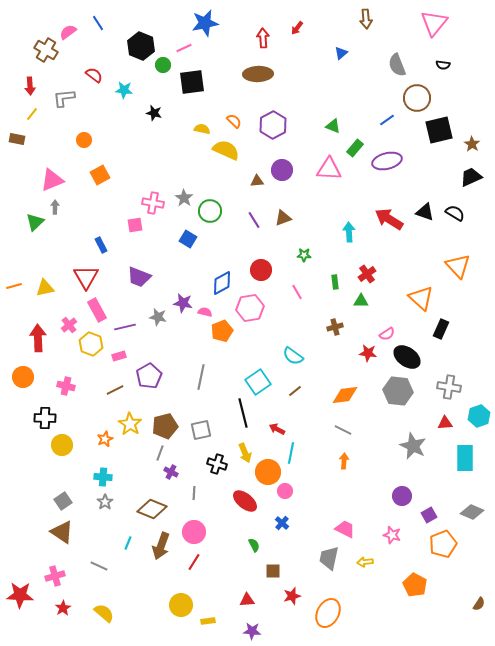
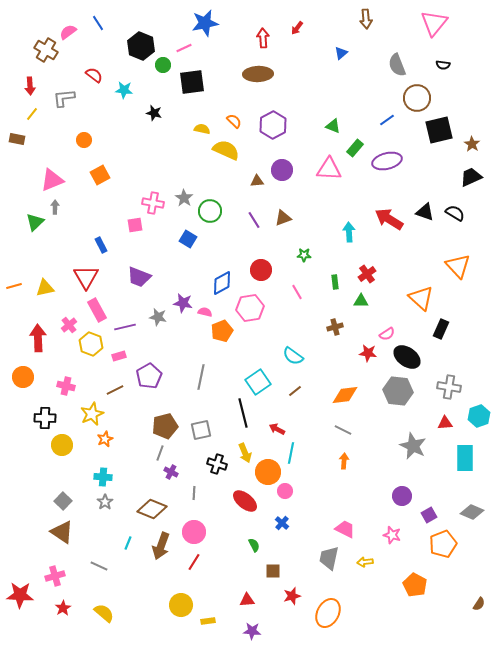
yellow star at (130, 424): moved 38 px left, 10 px up; rotated 15 degrees clockwise
gray square at (63, 501): rotated 12 degrees counterclockwise
